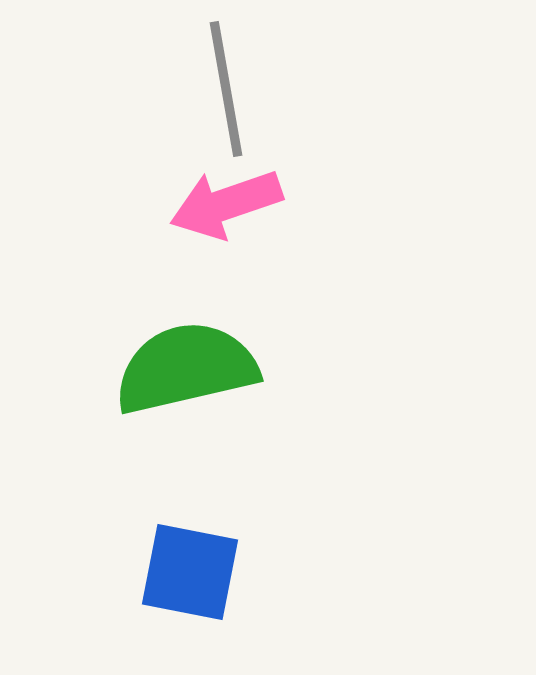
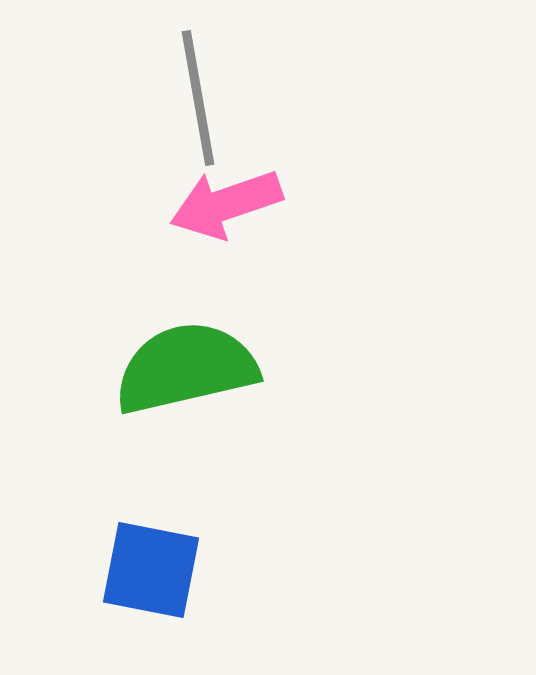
gray line: moved 28 px left, 9 px down
blue square: moved 39 px left, 2 px up
